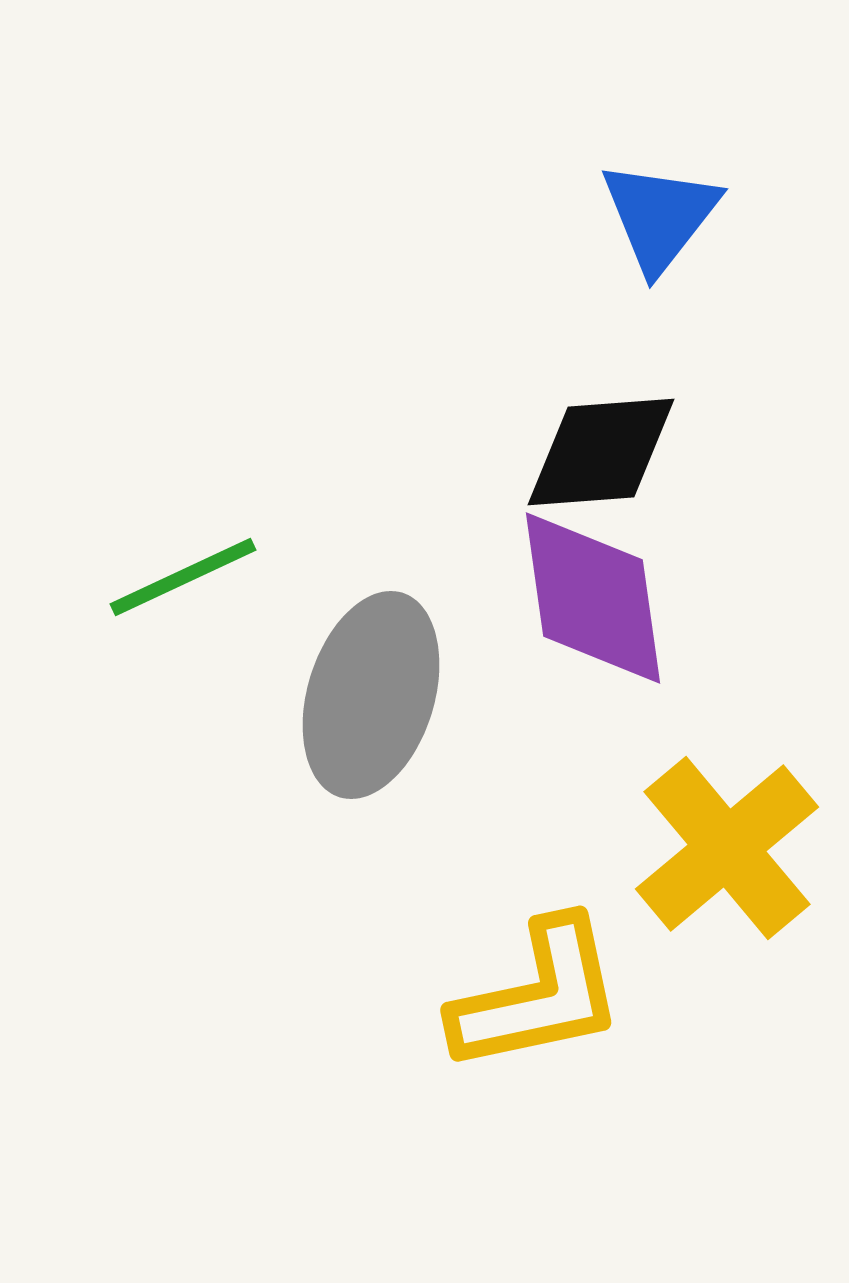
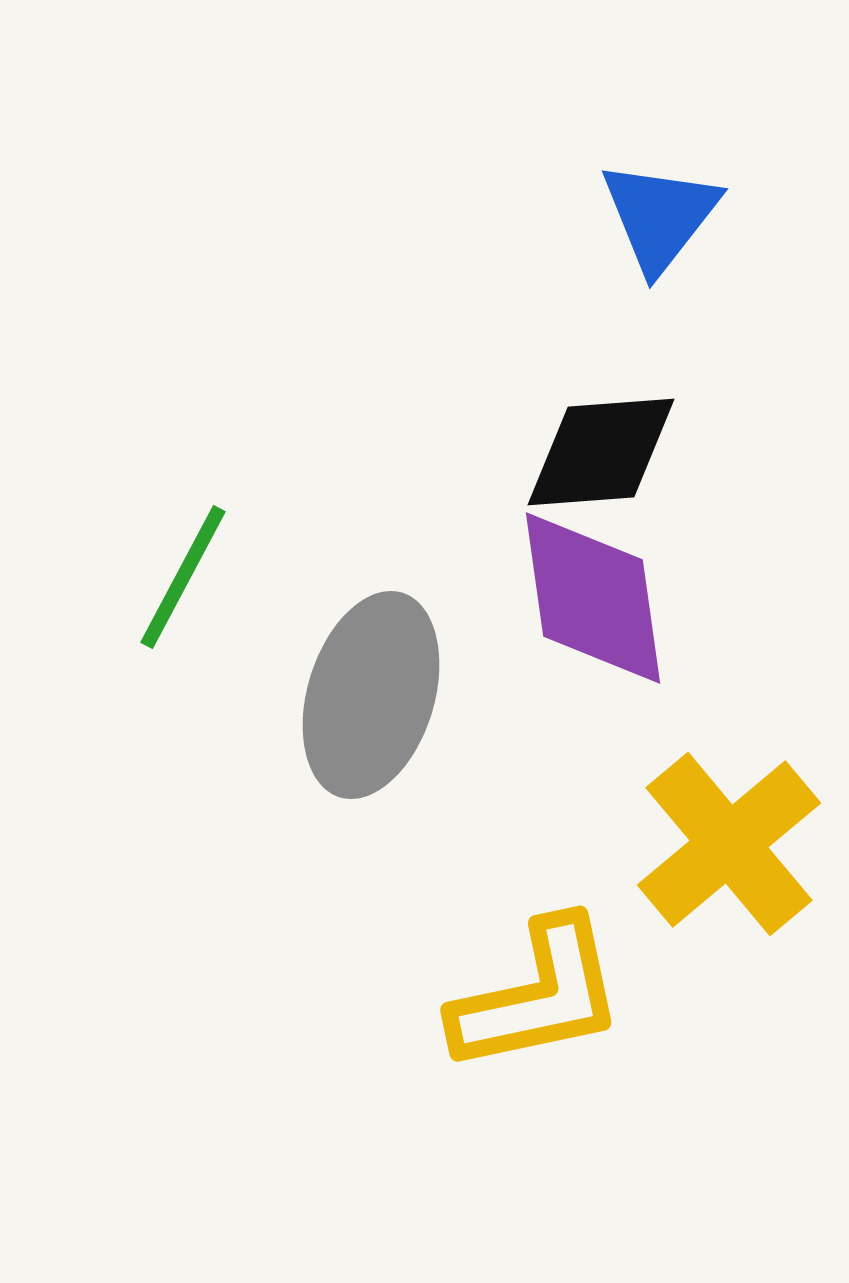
green line: rotated 37 degrees counterclockwise
yellow cross: moved 2 px right, 4 px up
